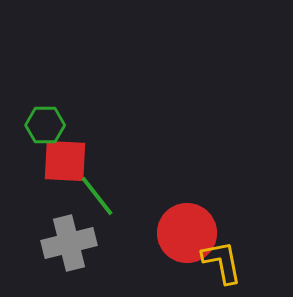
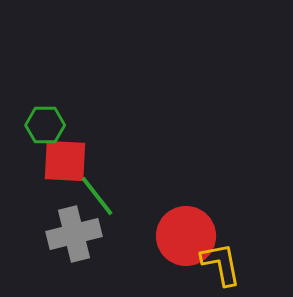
red circle: moved 1 px left, 3 px down
gray cross: moved 5 px right, 9 px up
yellow L-shape: moved 1 px left, 2 px down
